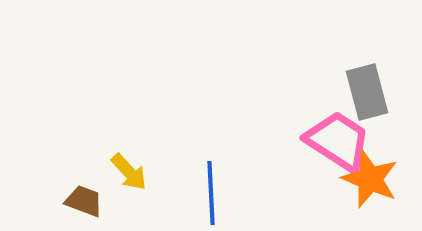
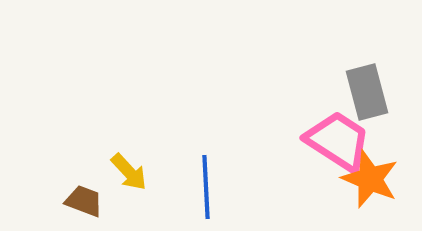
blue line: moved 5 px left, 6 px up
